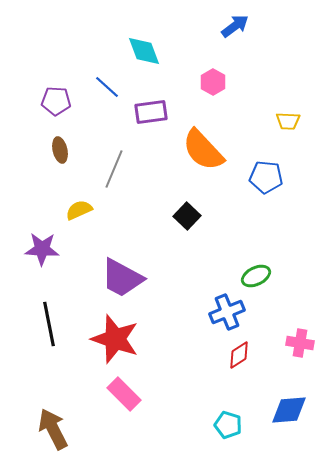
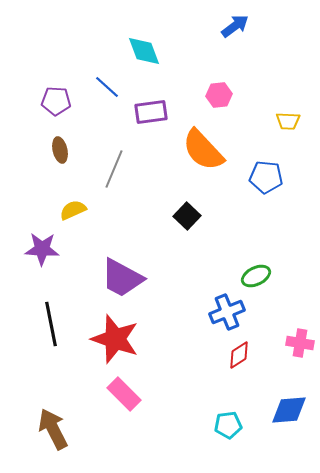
pink hexagon: moved 6 px right, 13 px down; rotated 25 degrees clockwise
yellow semicircle: moved 6 px left
black line: moved 2 px right
cyan pentagon: rotated 24 degrees counterclockwise
